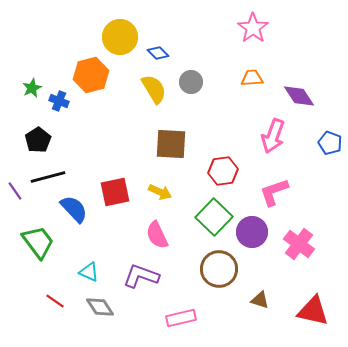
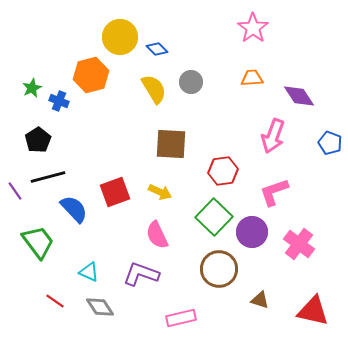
blue diamond: moved 1 px left, 4 px up
red square: rotated 8 degrees counterclockwise
purple L-shape: moved 2 px up
